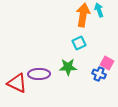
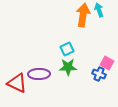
cyan square: moved 12 px left, 6 px down
